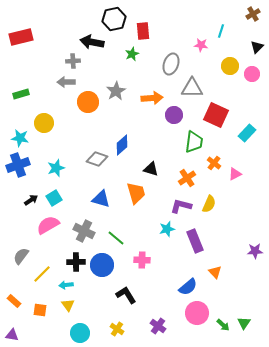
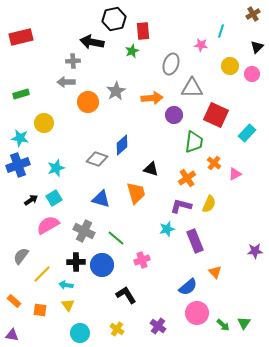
green star at (132, 54): moved 3 px up
pink cross at (142, 260): rotated 21 degrees counterclockwise
cyan arrow at (66, 285): rotated 16 degrees clockwise
